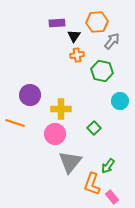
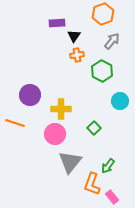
orange hexagon: moved 6 px right, 8 px up; rotated 15 degrees counterclockwise
green hexagon: rotated 15 degrees clockwise
